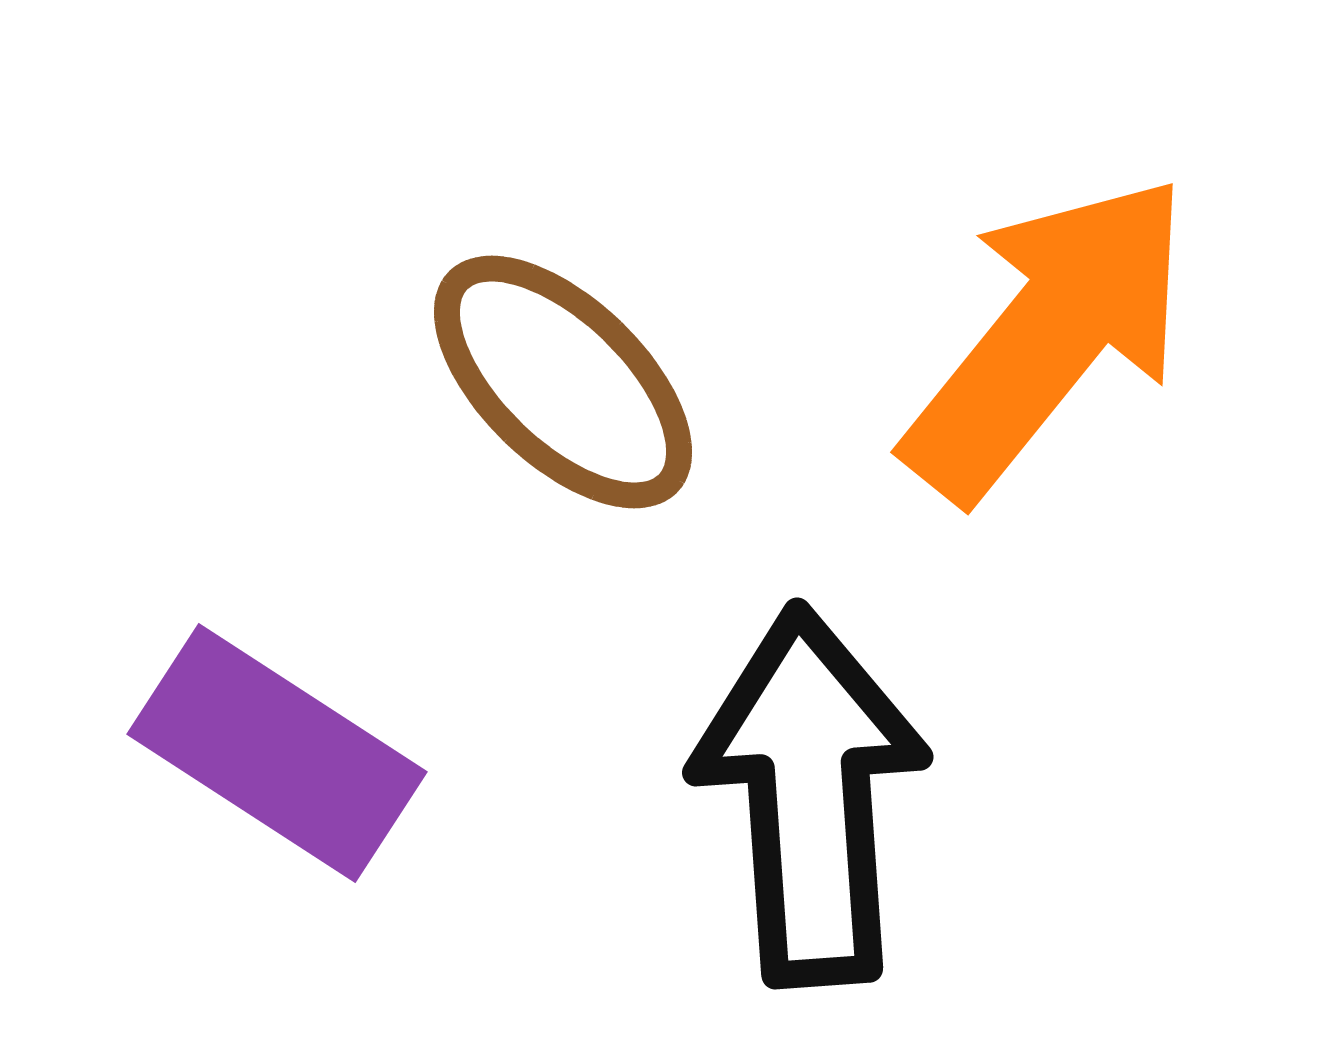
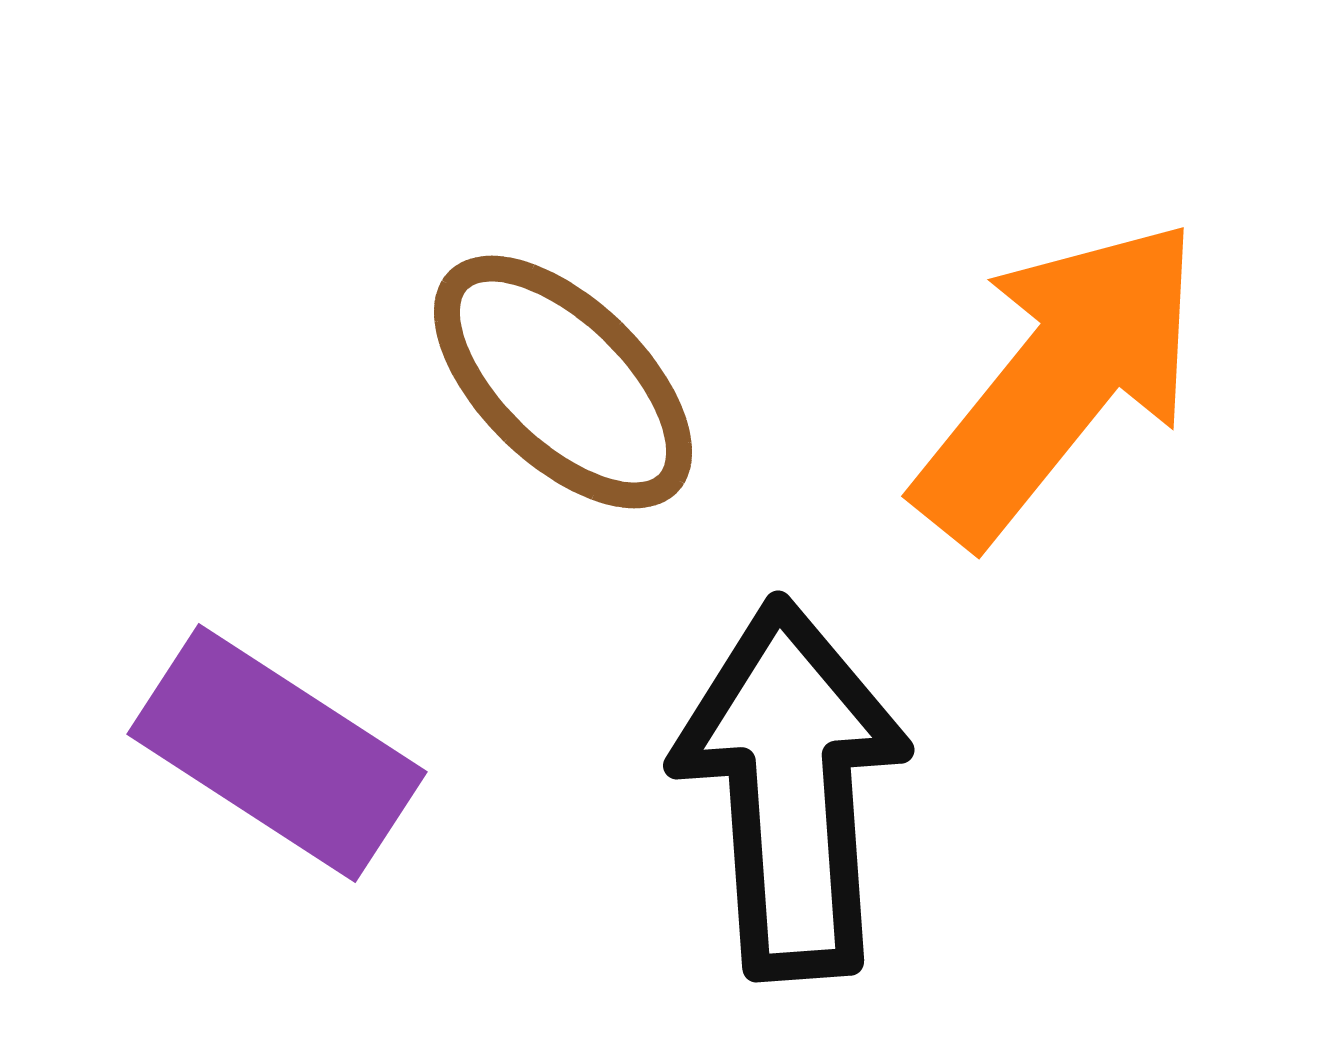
orange arrow: moved 11 px right, 44 px down
black arrow: moved 19 px left, 7 px up
